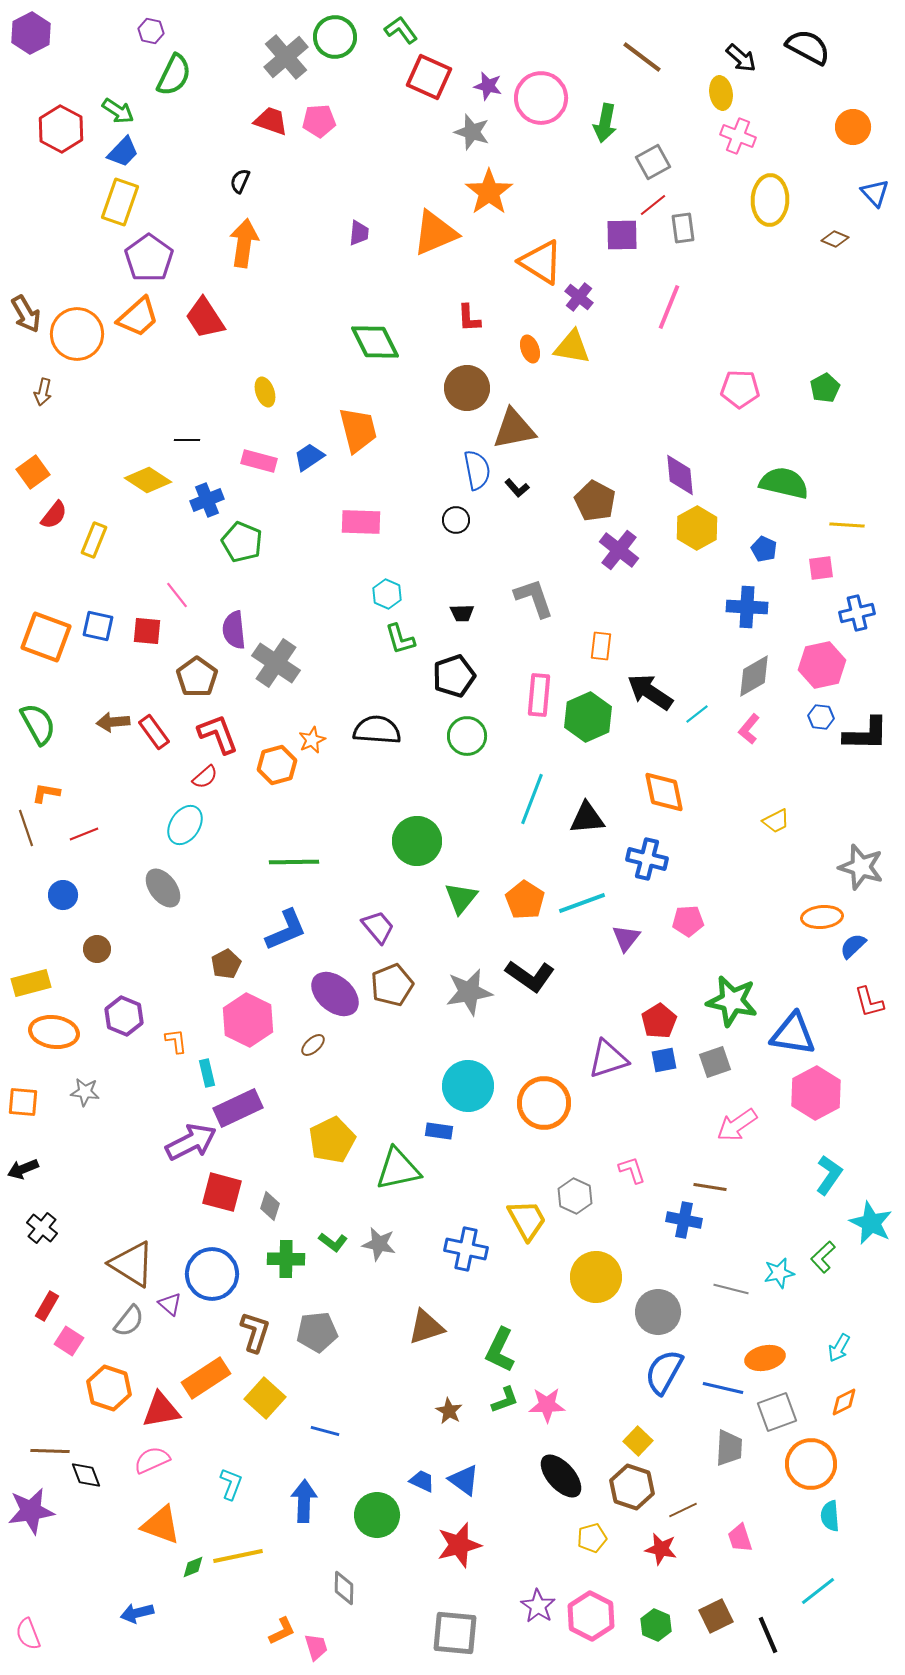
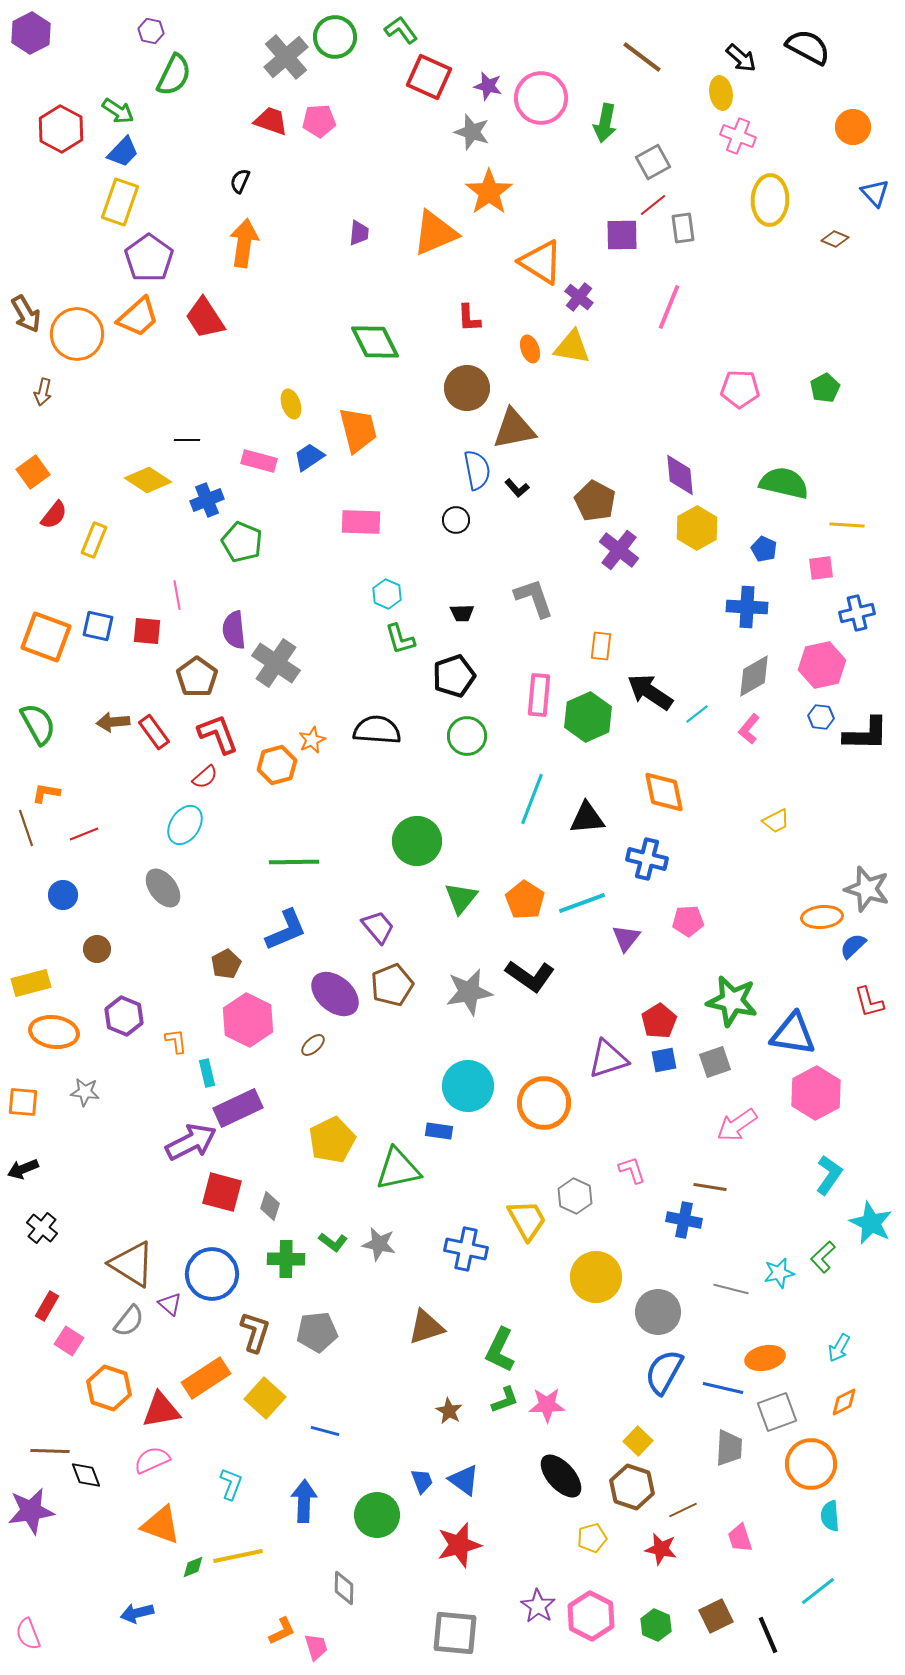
yellow ellipse at (265, 392): moved 26 px right, 12 px down
pink line at (177, 595): rotated 28 degrees clockwise
gray star at (861, 867): moved 6 px right, 22 px down
blue trapezoid at (422, 1481): rotated 44 degrees clockwise
